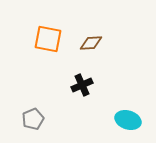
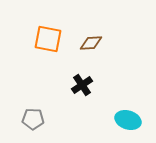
black cross: rotated 10 degrees counterclockwise
gray pentagon: rotated 25 degrees clockwise
